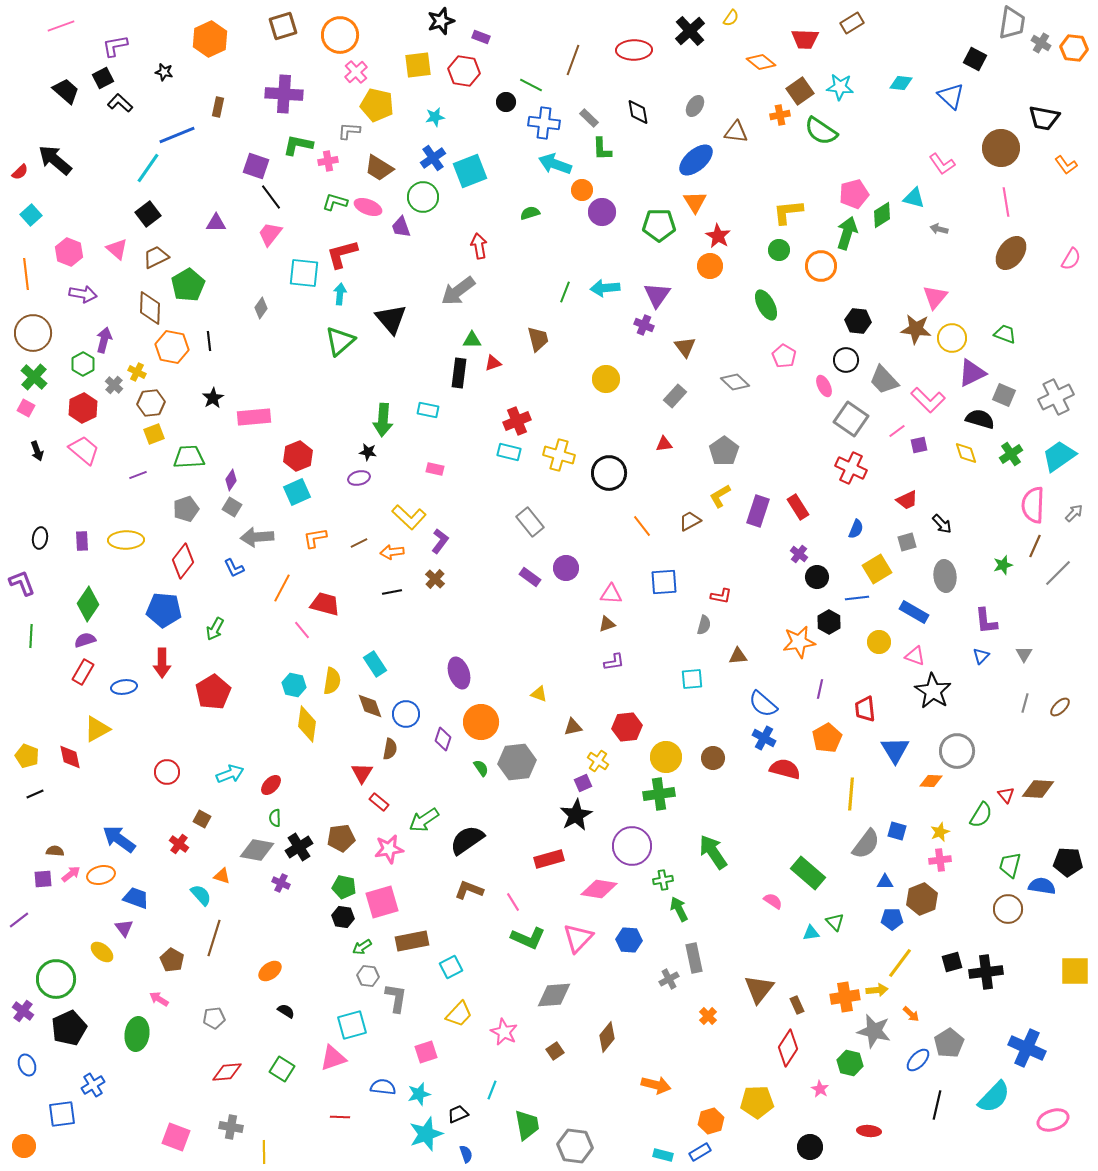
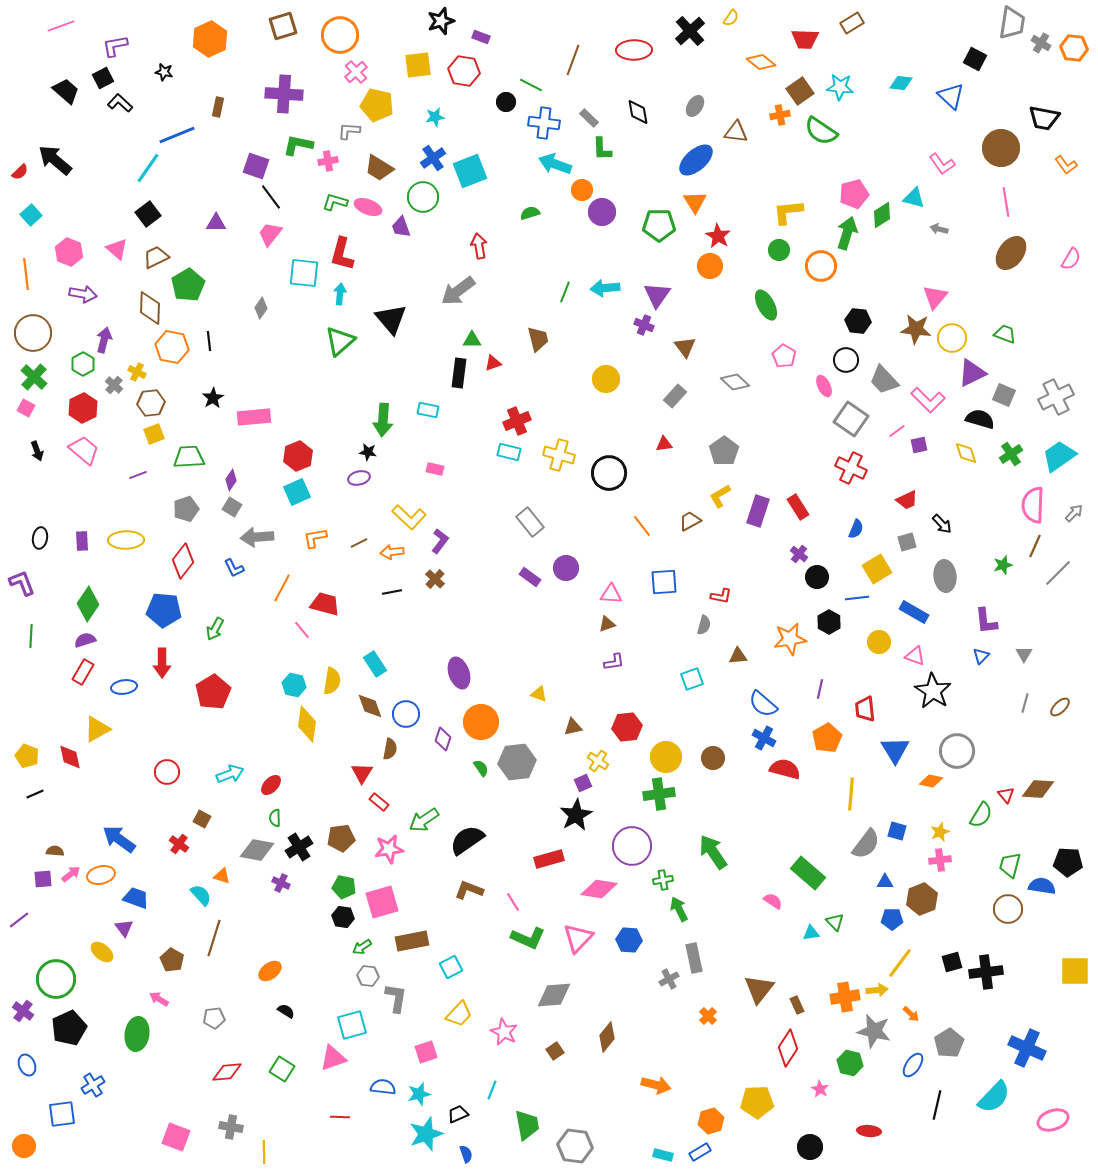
red L-shape at (342, 254): rotated 60 degrees counterclockwise
orange star at (799, 642): moved 9 px left, 3 px up
cyan square at (692, 679): rotated 15 degrees counterclockwise
orange diamond at (931, 781): rotated 10 degrees clockwise
blue ellipse at (918, 1060): moved 5 px left, 5 px down; rotated 10 degrees counterclockwise
